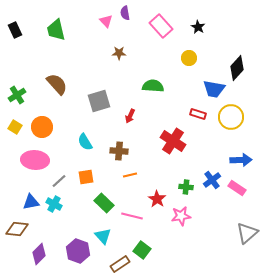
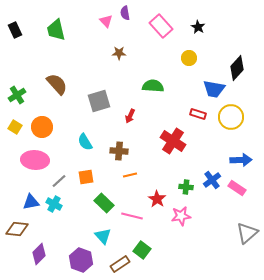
purple hexagon at (78, 251): moved 3 px right, 9 px down
